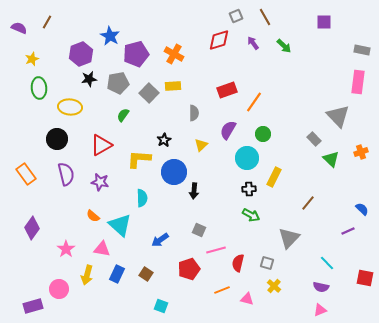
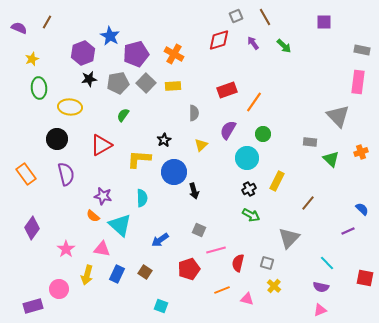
purple hexagon at (81, 54): moved 2 px right, 1 px up
gray square at (149, 93): moved 3 px left, 10 px up
gray rectangle at (314, 139): moved 4 px left, 3 px down; rotated 40 degrees counterclockwise
yellow rectangle at (274, 177): moved 3 px right, 4 px down
purple star at (100, 182): moved 3 px right, 14 px down
black cross at (249, 189): rotated 24 degrees counterclockwise
black arrow at (194, 191): rotated 21 degrees counterclockwise
brown square at (146, 274): moved 1 px left, 2 px up
